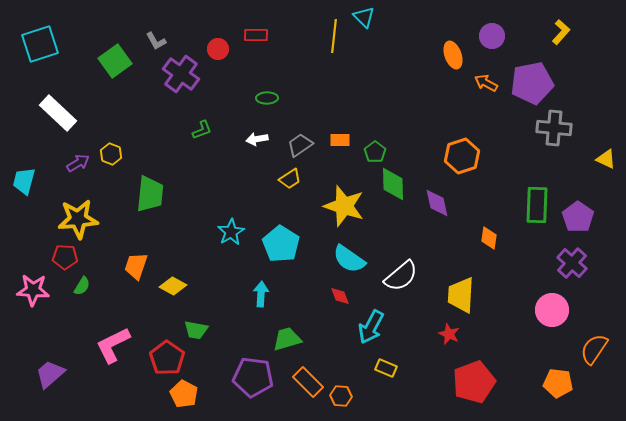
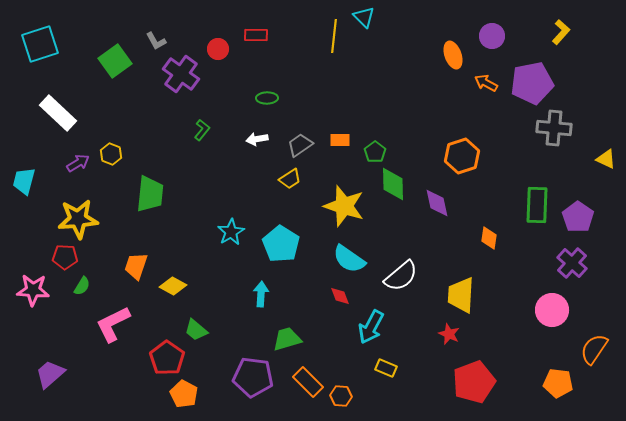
green L-shape at (202, 130): rotated 30 degrees counterclockwise
green trapezoid at (196, 330): rotated 30 degrees clockwise
pink L-shape at (113, 345): moved 21 px up
